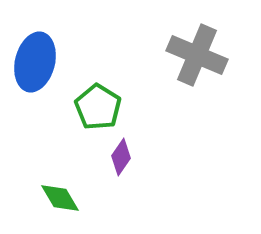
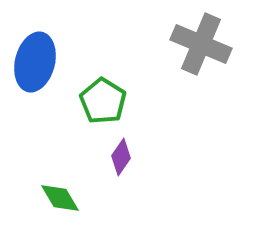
gray cross: moved 4 px right, 11 px up
green pentagon: moved 5 px right, 6 px up
